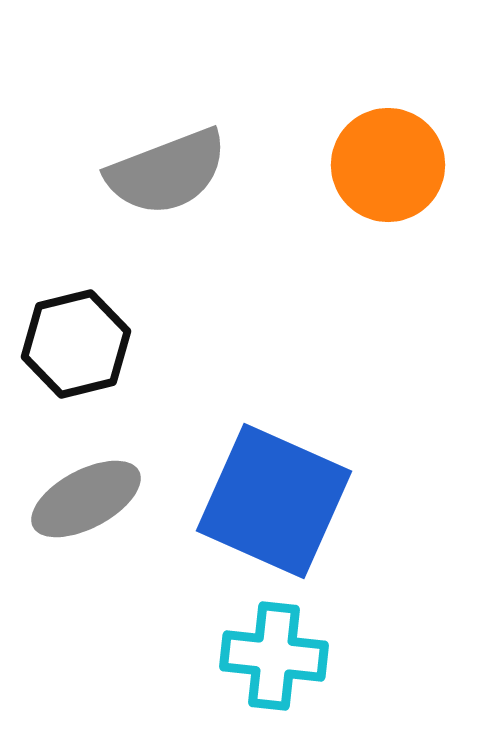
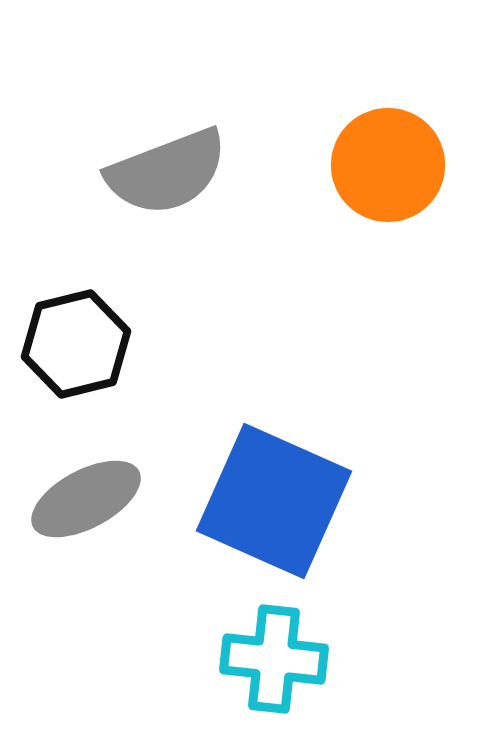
cyan cross: moved 3 px down
